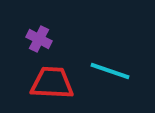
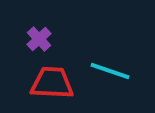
purple cross: rotated 20 degrees clockwise
